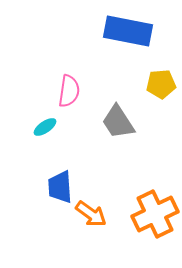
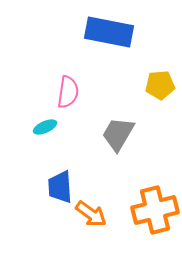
blue rectangle: moved 19 px left, 1 px down
yellow pentagon: moved 1 px left, 1 px down
pink semicircle: moved 1 px left, 1 px down
gray trapezoid: moved 12 px down; rotated 63 degrees clockwise
cyan ellipse: rotated 10 degrees clockwise
orange cross: moved 4 px up; rotated 12 degrees clockwise
